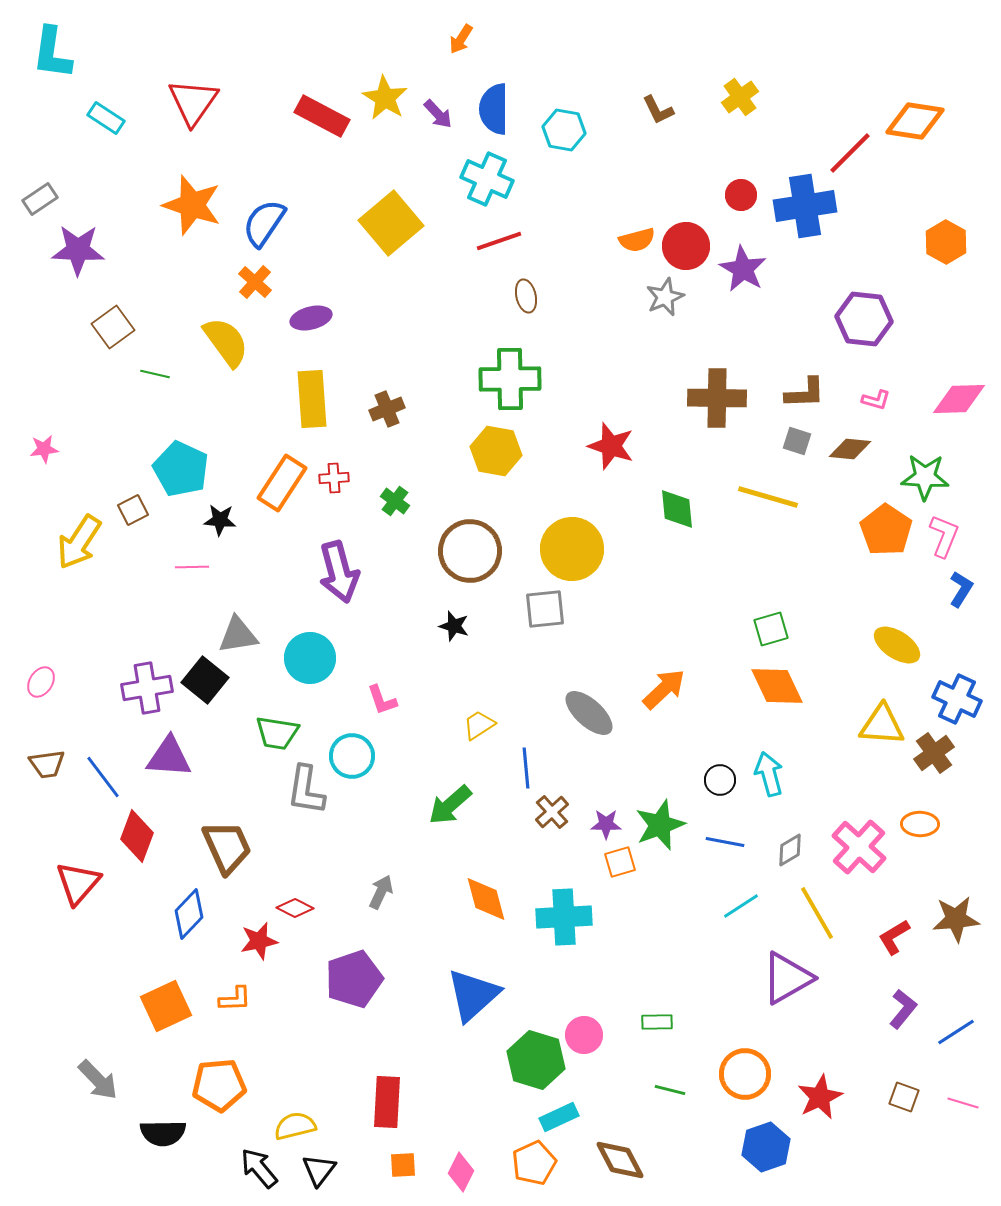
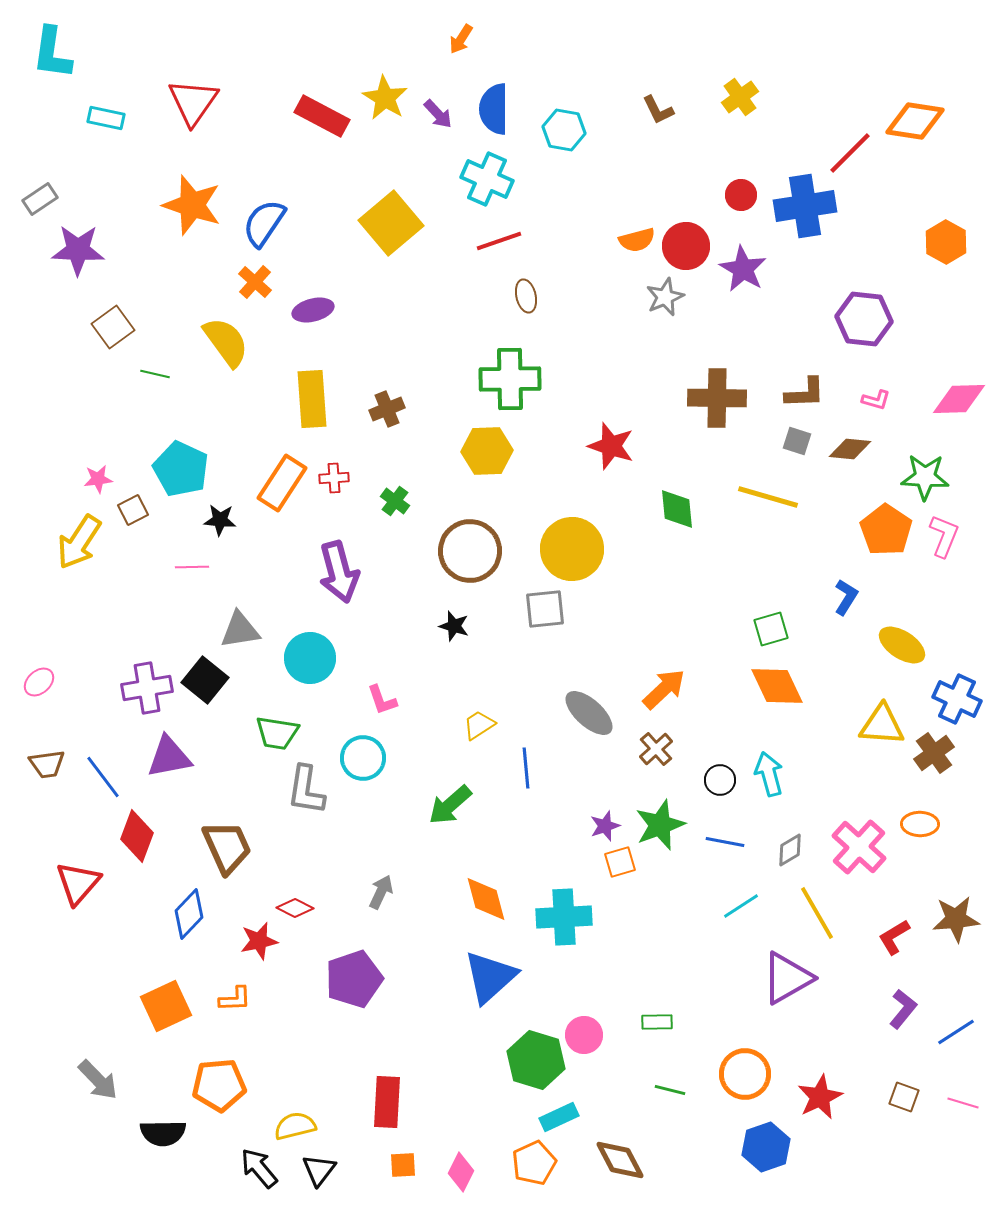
cyan rectangle at (106, 118): rotated 21 degrees counterclockwise
purple ellipse at (311, 318): moved 2 px right, 8 px up
pink star at (44, 449): moved 54 px right, 30 px down
yellow hexagon at (496, 451): moved 9 px left; rotated 12 degrees counterclockwise
blue L-shape at (961, 589): moved 115 px left, 8 px down
gray triangle at (238, 635): moved 2 px right, 5 px up
yellow ellipse at (897, 645): moved 5 px right
pink ellipse at (41, 682): moved 2 px left; rotated 16 degrees clockwise
cyan circle at (352, 756): moved 11 px right, 2 px down
purple triangle at (169, 757): rotated 15 degrees counterclockwise
brown cross at (552, 812): moved 104 px right, 63 px up
purple star at (606, 824): moved 1 px left, 2 px down; rotated 20 degrees counterclockwise
blue triangle at (473, 995): moved 17 px right, 18 px up
